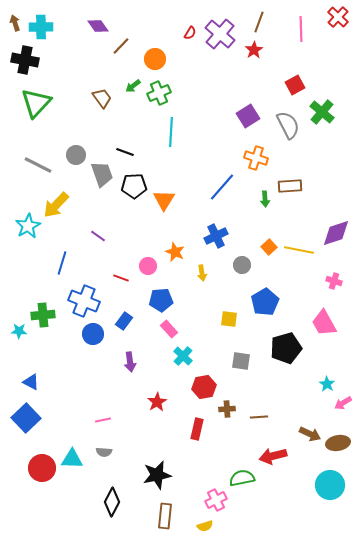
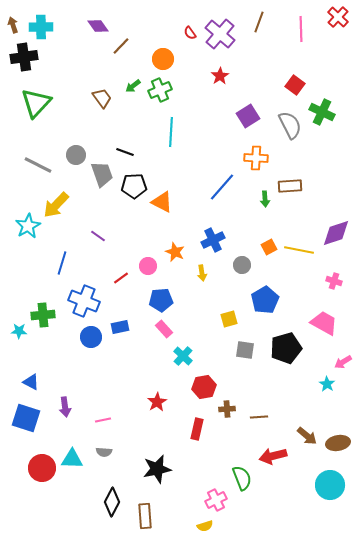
brown arrow at (15, 23): moved 2 px left, 2 px down
red semicircle at (190, 33): rotated 112 degrees clockwise
red star at (254, 50): moved 34 px left, 26 px down
orange circle at (155, 59): moved 8 px right
black cross at (25, 60): moved 1 px left, 3 px up; rotated 20 degrees counterclockwise
red square at (295, 85): rotated 24 degrees counterclockwise
green cross at (159, 93): moved 1 px right, 3 px up
green cross at (322, 112): rotated 15 degrees counterclockwise
gray semicircle at (288, 125): moved 2 px right
orange cross at (256, 158): rotated 15 degrees counterclockwise
orange triangle at (164, 200): moved 2 px left, 2 px down; rotated 35 degrees counterclockwise
blue cross at (216, 236): moved 3 px left, 4 px down
orange square at (269, 247): rotated 14 degrees clockwise
red line at (121, 278): rotated 56 degrees counterclockwise
blue pentagon at (265, 302): moved 2 px up
yellow square at (229, 319): rotated 24 degrees counterclockwise
blue rectangle at (124, 321): moved 4 px left, 6 px down; rotated 42 degrees clockwise
pink trapezoid at (324, 323): rotated 148 degrees clockwise
pink rectangle at (169, 329): moved 5 px left
blue circle at (93, 334): moved 2 px left, 3 px down
gray square at (241, 361): moved 4 px right, 11 px up
purple arrow at (130, 362): moved 65 px left, 45 px down
pink arrow at (343, 403): moved 41 px up
blue square at (26, 418): rotated 28 degrees counterclockwise
brown arrow at (310, 434): moved 3 px left, 2 px down; rotated 15 degrees clockwise
black star at (157, 475): moved 6 px up
green semicircle at (242, 478): rotated 80 degrees clockwise
brown rectangle at (165, 516): moved 20 px left; rotated 10 degrees counterclockwise
